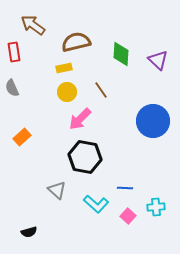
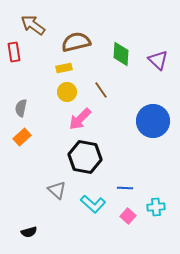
gray semicircle: moved 9 px right, 20 px down; rotated 36 degrees clockwise
cyan L-shape: moved 3 px left
